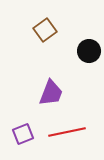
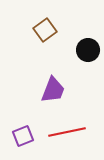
black circle: moved 1 px left, 1 px up
purple trapezoid: moved 2 px right, 3 px up
purple square: moved 2 px down
